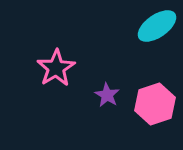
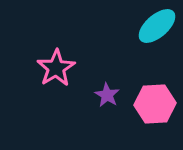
cyan ellipse: rotated 6 degrees counterclockwise
pink hexagon: rotated 15 degrees clockwise
